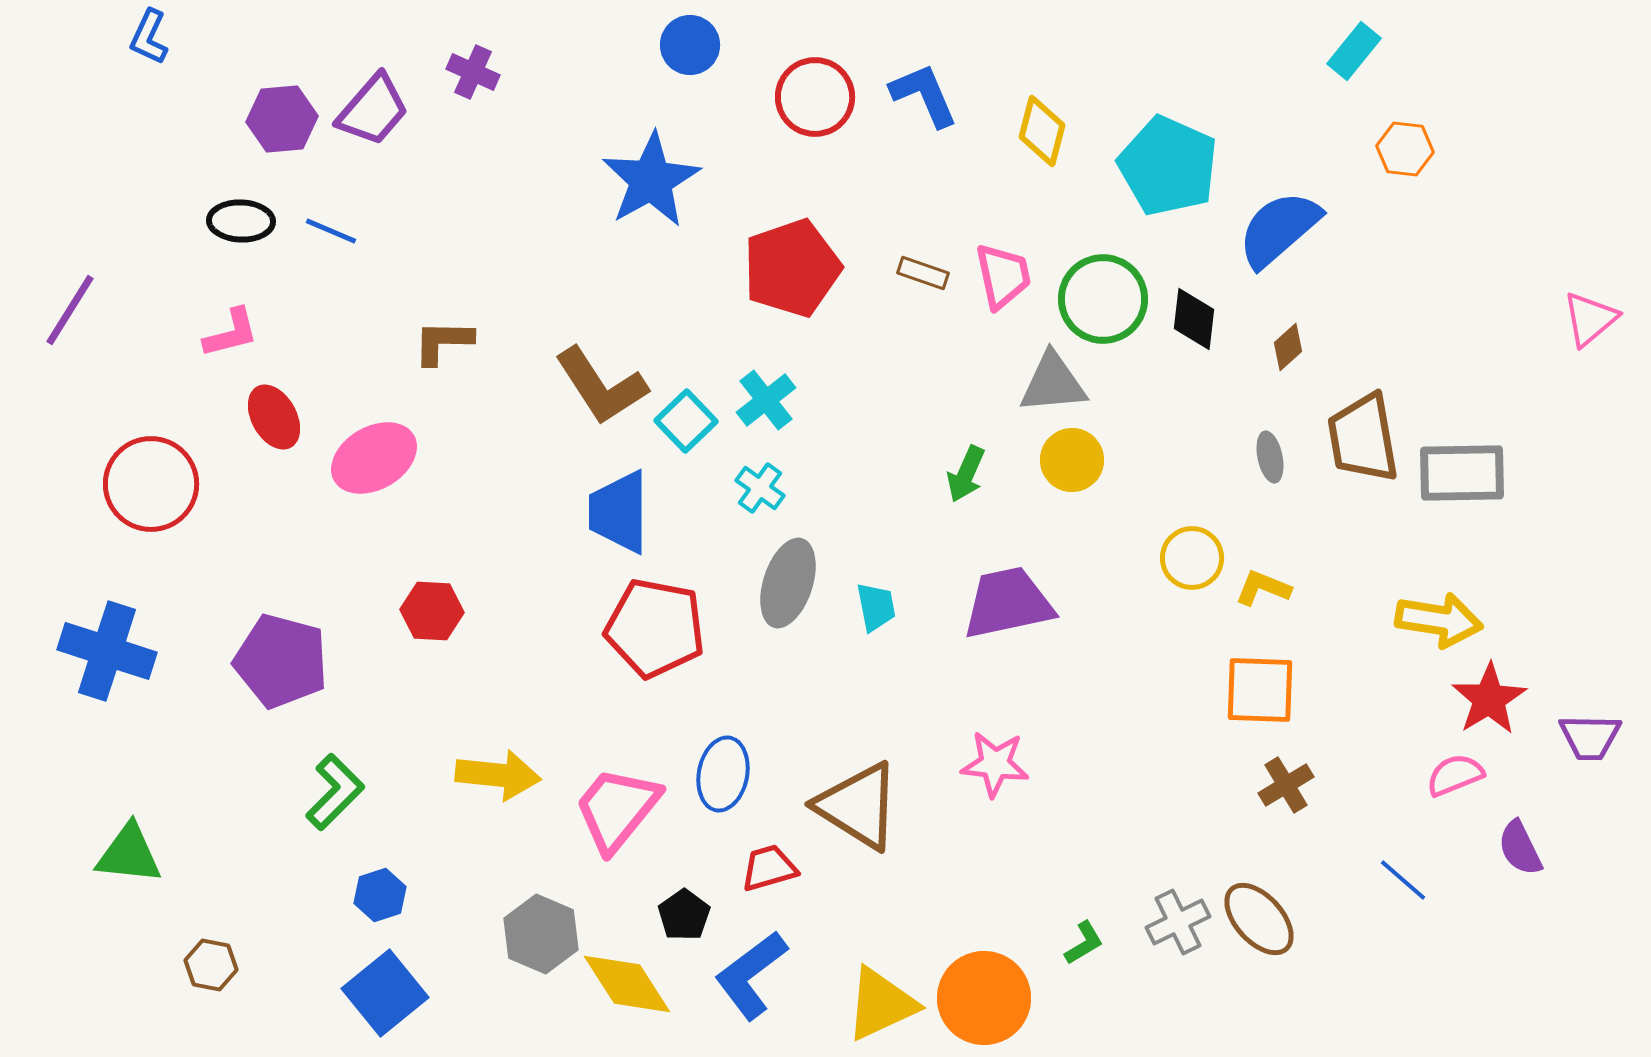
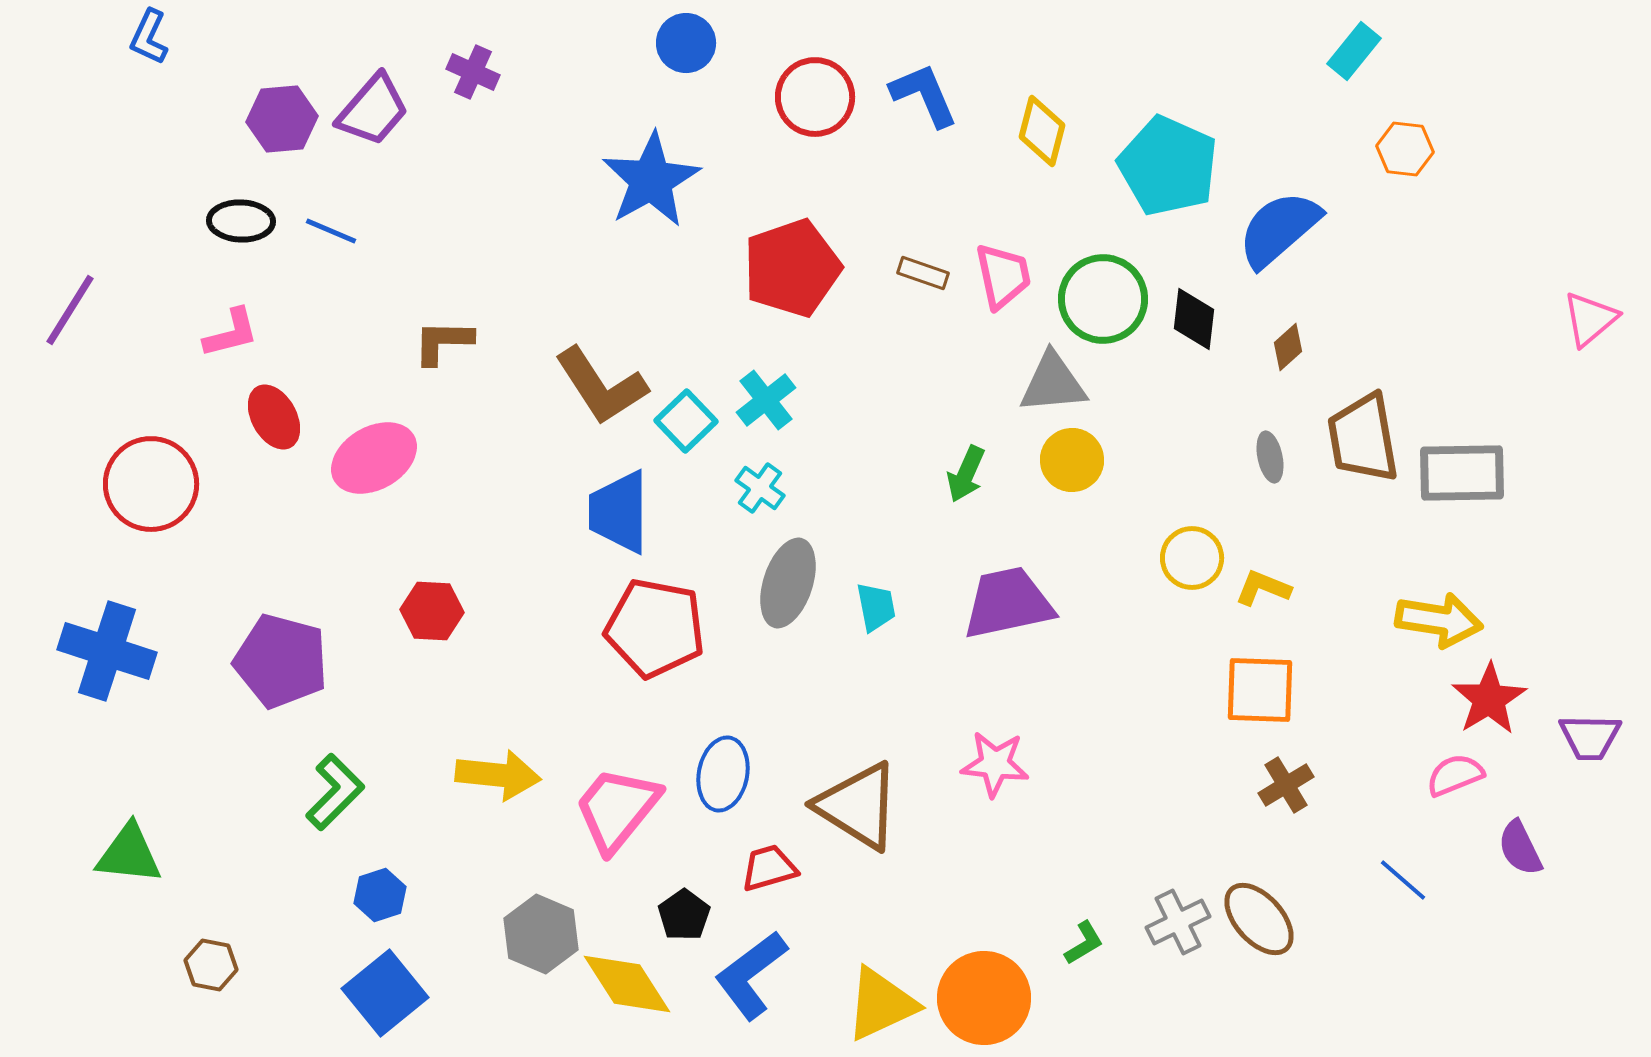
blue circle at (690, 45): moved 4 px left, 2 px up
